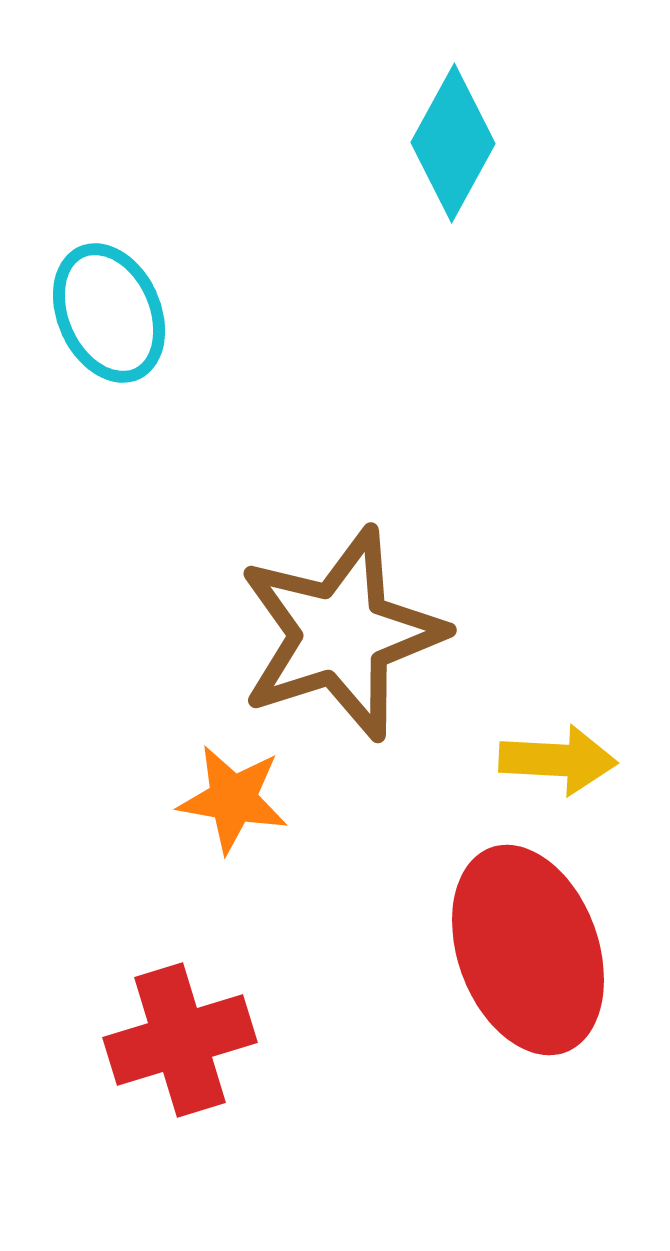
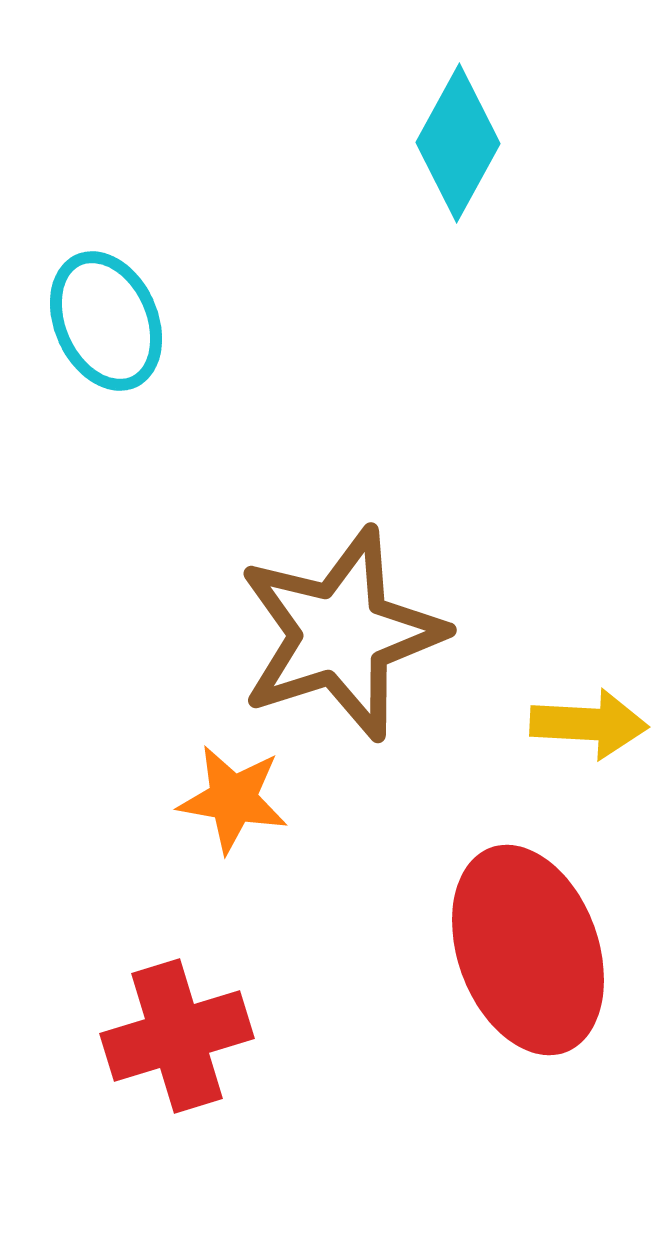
cyan diamond: moved 5 px right
cyan ellipse: moved 3 px left, 8 px down
yellow arrow: moved 31 px right, 36 px up
red cross: moved 3 px left, 4 px up
